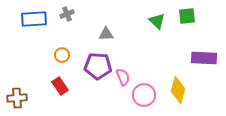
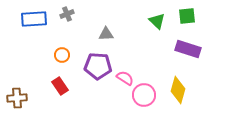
purple rectangle: moved 16 px left, 9 px up; rotated 15 degrees clockwise
pink semicircle: moved 2 px right, 1 px down; rotated 36 degrees counterclockwise
